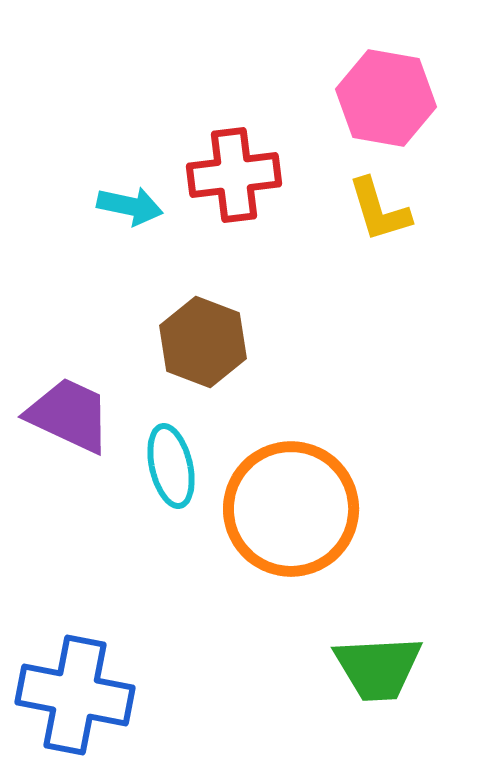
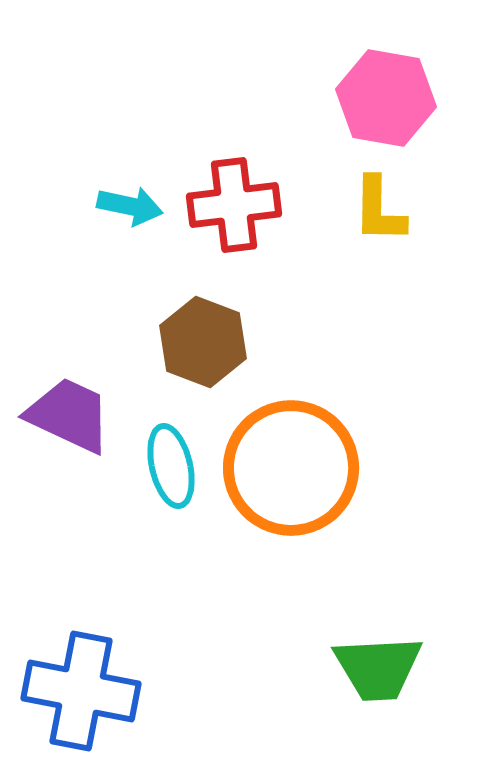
red cross: moved 30 px down
yellow L-shape: rotated 18 degrees clockwise
orange circle: moved 41 px up
blue cross: moved 6 px right, 4 px up
